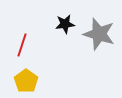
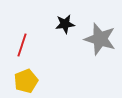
gray star: moved 1 px right, 5 px down
yellow pentagon: rotated 15 degrees clockwise
